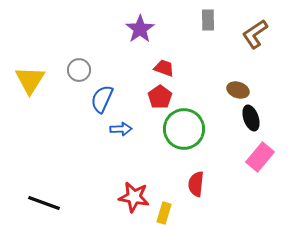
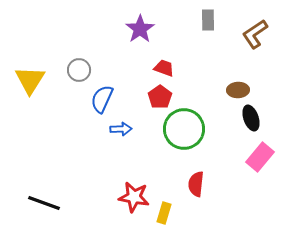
brown ellipse: rotated 20 degrees counterclockwise
